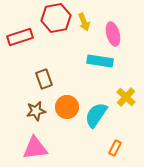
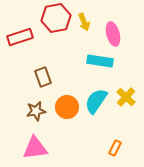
brown rectangle: moved 1 px left, 2 px up
cyan semicircle: moved 14 px up
